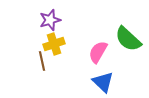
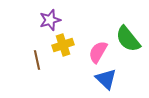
green semicircle: rotated 8 degrees clockwise
yellow cross: moved 9 px right, 1 px down
brown line: moved 5 px left, 1 px up
blue triangle: moved 3 px right, 3 px up
